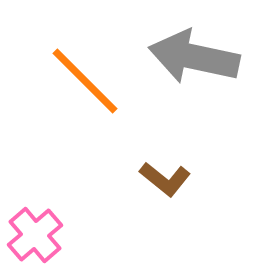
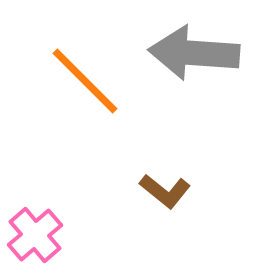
gray arrow: moved 4 px up; rotated 8 degrees counterclockwise
brown L-shape: moved 12 px down
